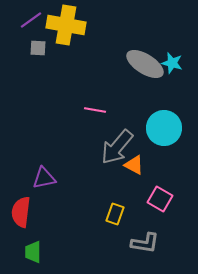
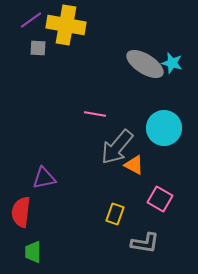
pink line: moved 4 px down
